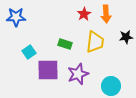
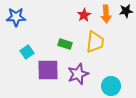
red star: moved 1 px down
black star: moved 26 px up
cyan square: moved 2 px left
